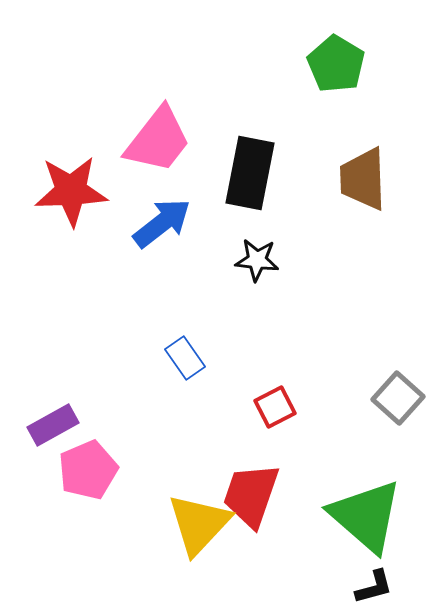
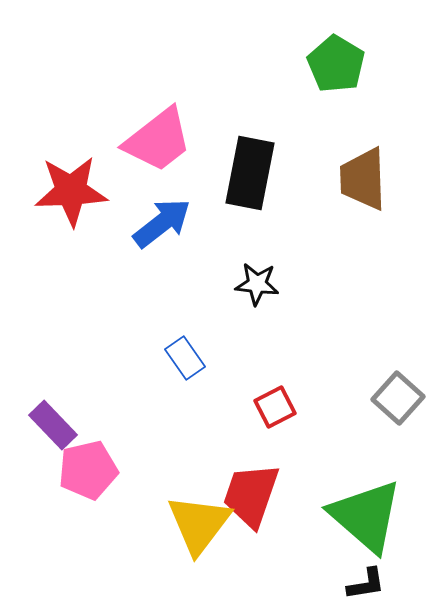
pink trapezoid: rotated 14 degrees clockwise
black star: moved 24 px down
purple rectangle: rotated 75 degrees clockwise
pink pentagon: rotated 10 degrees clockwise
yellow triangle: rotated 6 degrees counterclockwise
black L-shape: moved 8 px left, 3 px up; rotated 6 degrees clockwise
